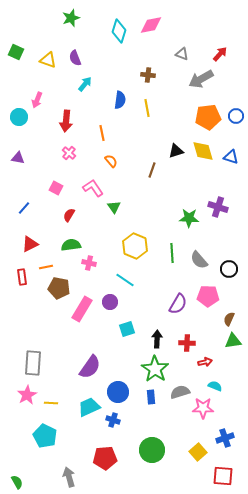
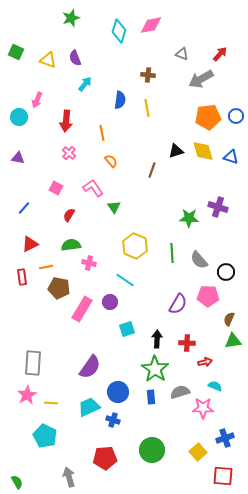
black circle at (229, 269): moved 3 px left, 3 px down
